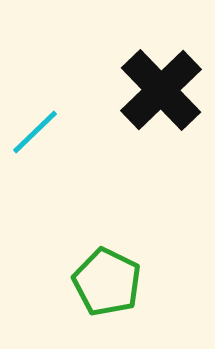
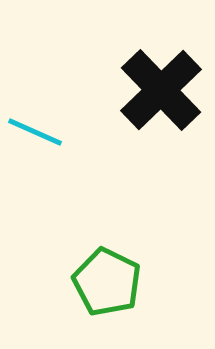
cyan line: rotated 68 degrees clockwise
